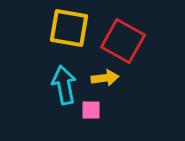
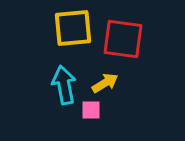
yellow square: moved 4 px right; rotated 15 degrees counterclockwise
red square: moved 2 px up; rotated 21 degrees counterclockwise
yellow arrow: moved 5 px down; rotated 24 degrees counterclockwise
